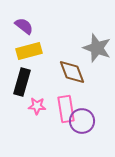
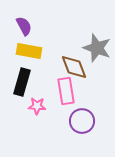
purple semicircle: rotated 24 degrees clockwise
yellow rectangle: rotated 25 degrees clockwise
brown diamond: moved 2 px right, 5 px up
pink rectangle: moved 18 px up
